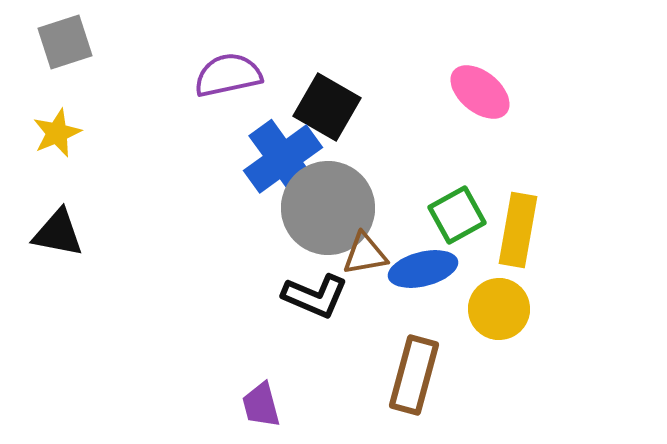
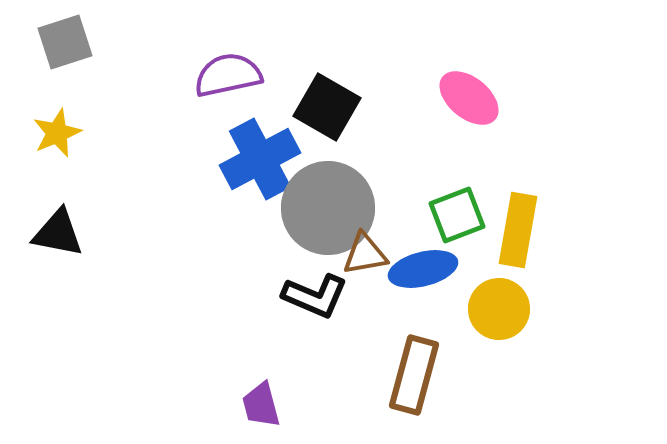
pink ellipse: moved 11 px left, 6 px down
blue cross: moved 23 px left; rotated 8 degrees clockwise
green square: rotated 8 degrees clockwise
